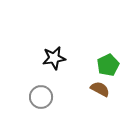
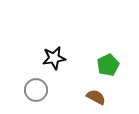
brown semicircle: moved 4 px left, 8 px down
gray circle: moved 5 px left, 7 px up
